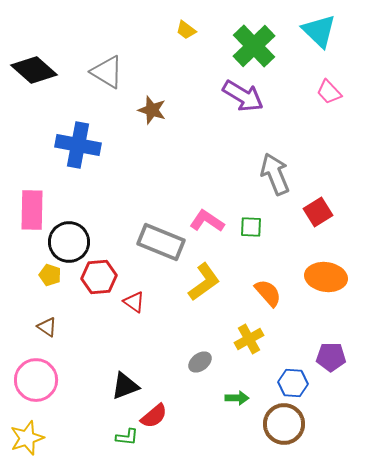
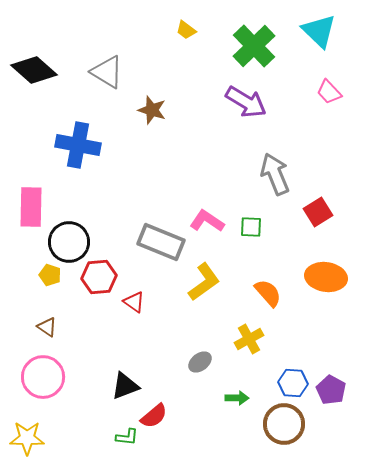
purple arrow: moved 3 px right, 6 px down
pink rectangle: moved 1 px left, 3 px up
purple pentagon: moved 33 px down; rotated 28 degrees clockwise
pink circle: moved 7 px right, 3 px up
yellow star: rotated 20 degrees clockwise
